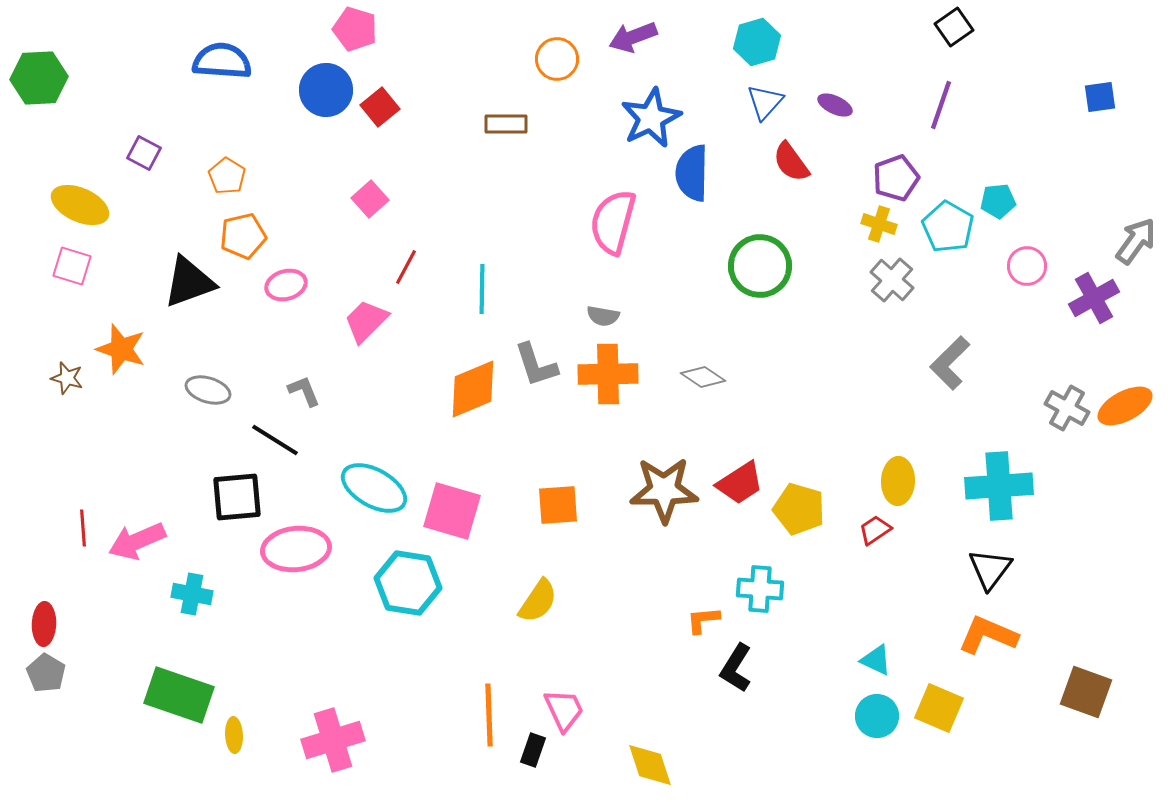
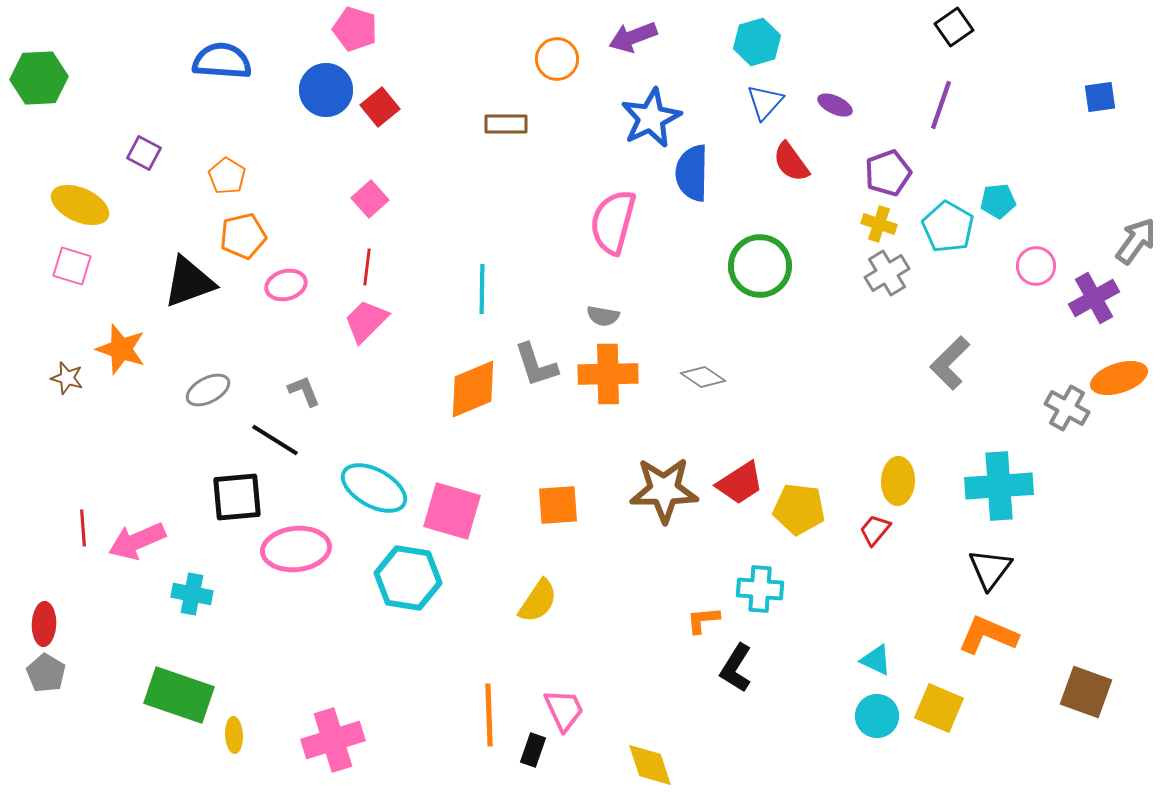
purple pentagon at (896, 178): moved 8 px left, 5 px up
pink circle at (1027, 266): moved 9 px right
red line at (406, 267): moved 39 px left; rotated 21 degrees counterclockwise
gray cross at (892, 280): moved 5 px left, 7 px up; rotated 18 degrees clockwise
gray ellipse at (208, 390): rotated 45 degrees counterclockwise
orange ellipse at (1125, 406): moved 6 px left, 28 px up; rotated 10 degrees clockwise
yellow pentagon at (799, 509): rotated 9 degrees counterclockwise
red trapezoid at (875, 530): rotated 16 degrees counterclockwise
cyan hexagon at (408, 583): moved 5 px up
